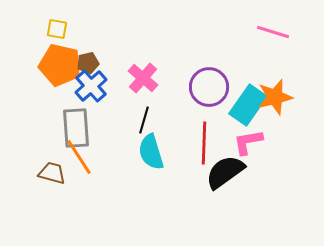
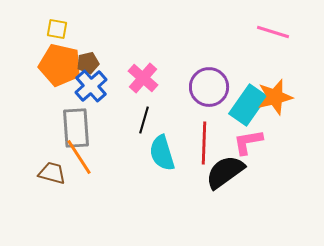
cyan semicircle: moved 11 px right, 1 px down
